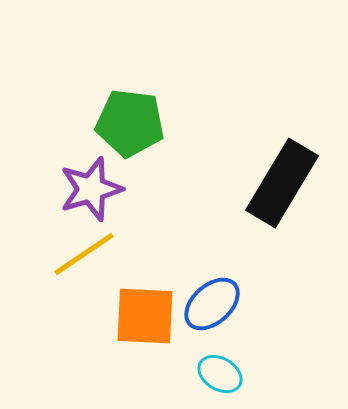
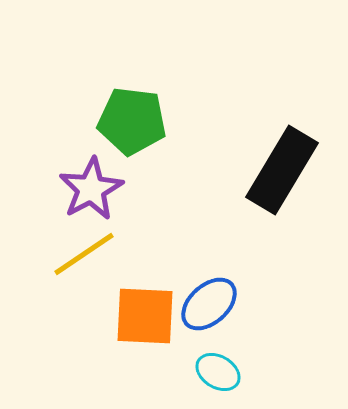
green pentagon: moved 2 px right, 2 px up
black rectangle: moved 13 px up
purple star: rotated 12 degrees counterclockwise
blue ellipse: moved 3 px left
cyan ellipse: moved 2 px left, 2 px up
